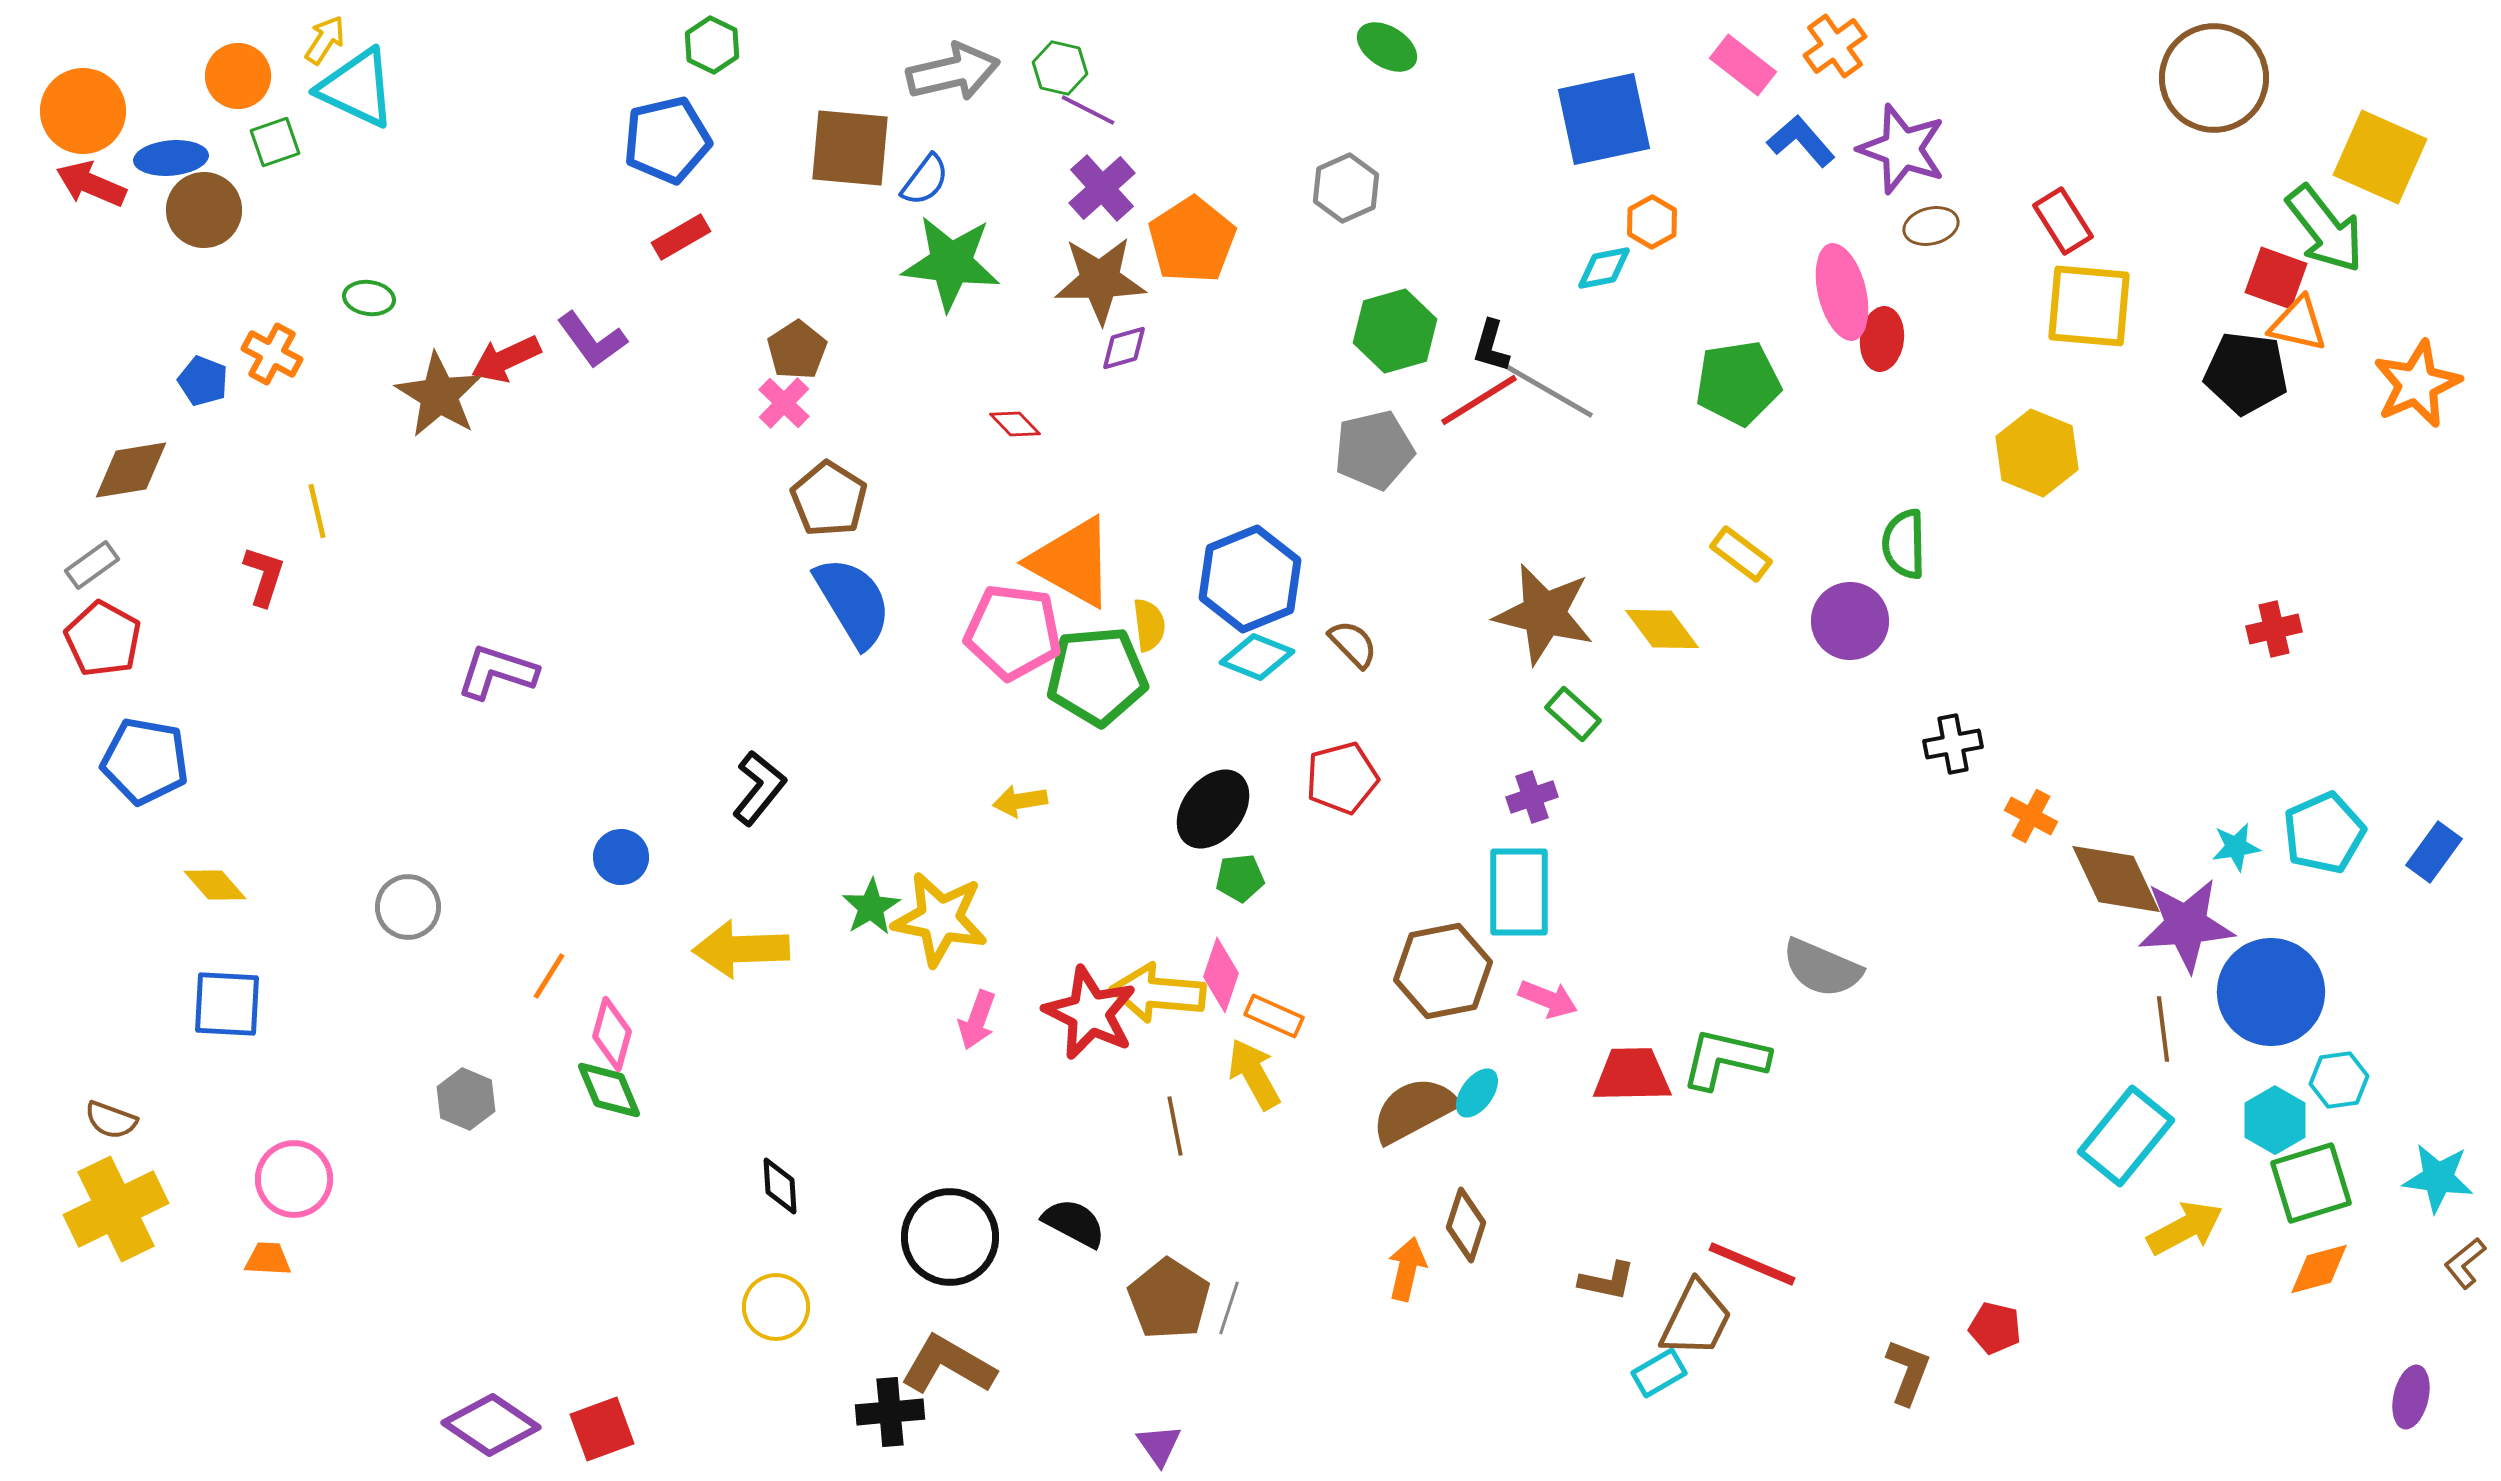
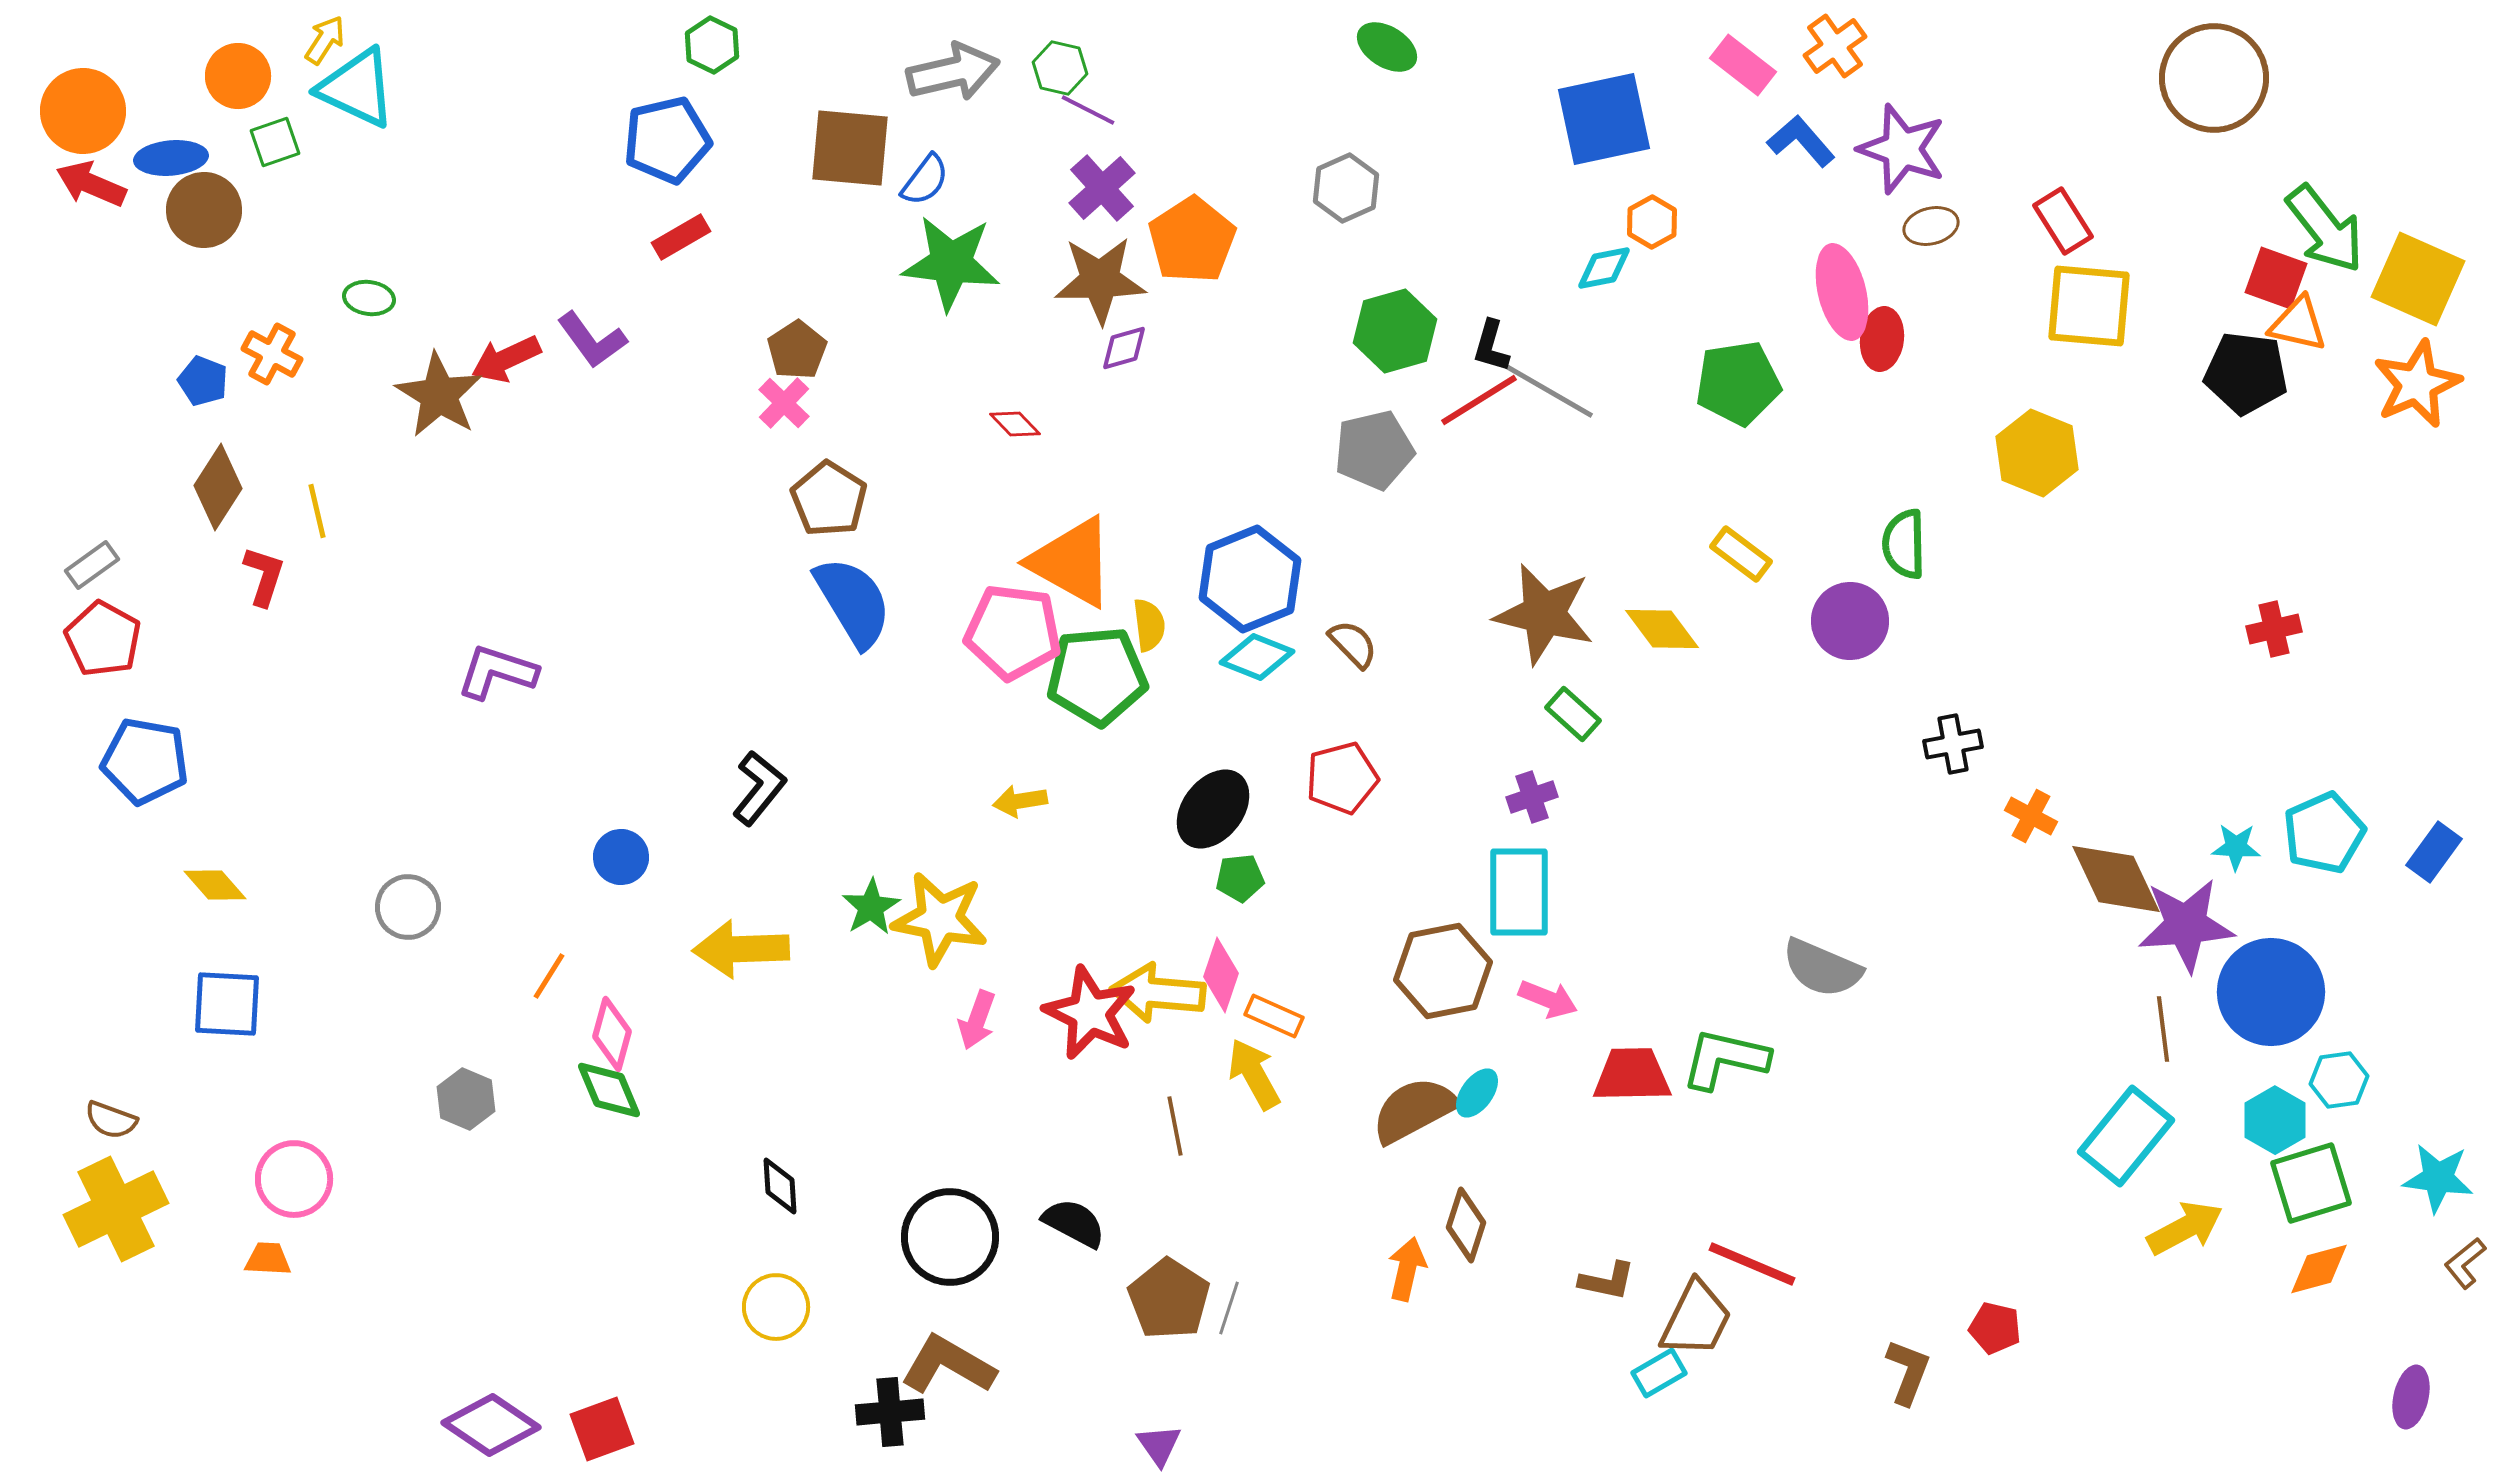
yellow square at (2380, 157): moved 38 px right, 122 px down
brown diamond at (131, 470): moved 87 px right, 17 px down; rotated 48 degrees counterclockwise
cyan star at (2236, 847): rotated 12 degrees clockwise
